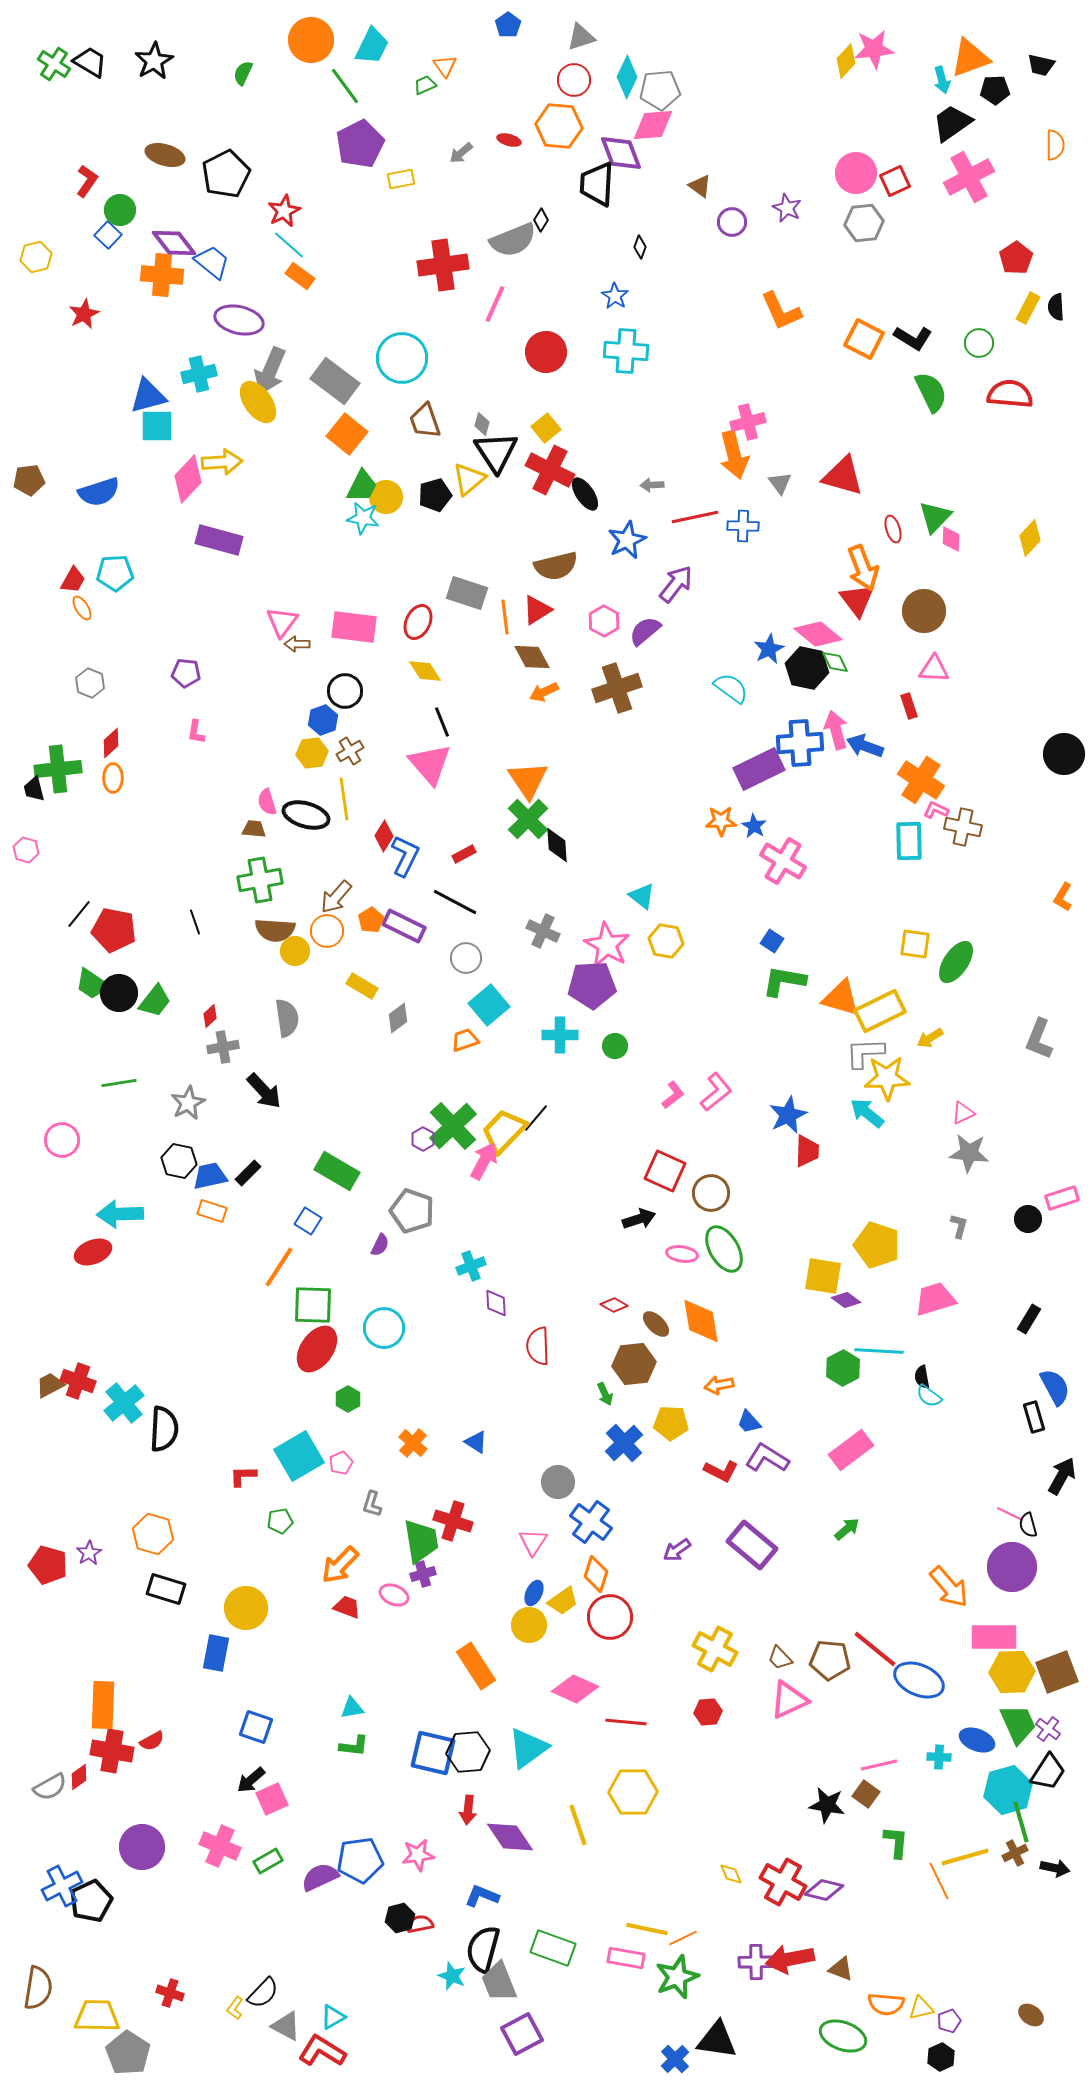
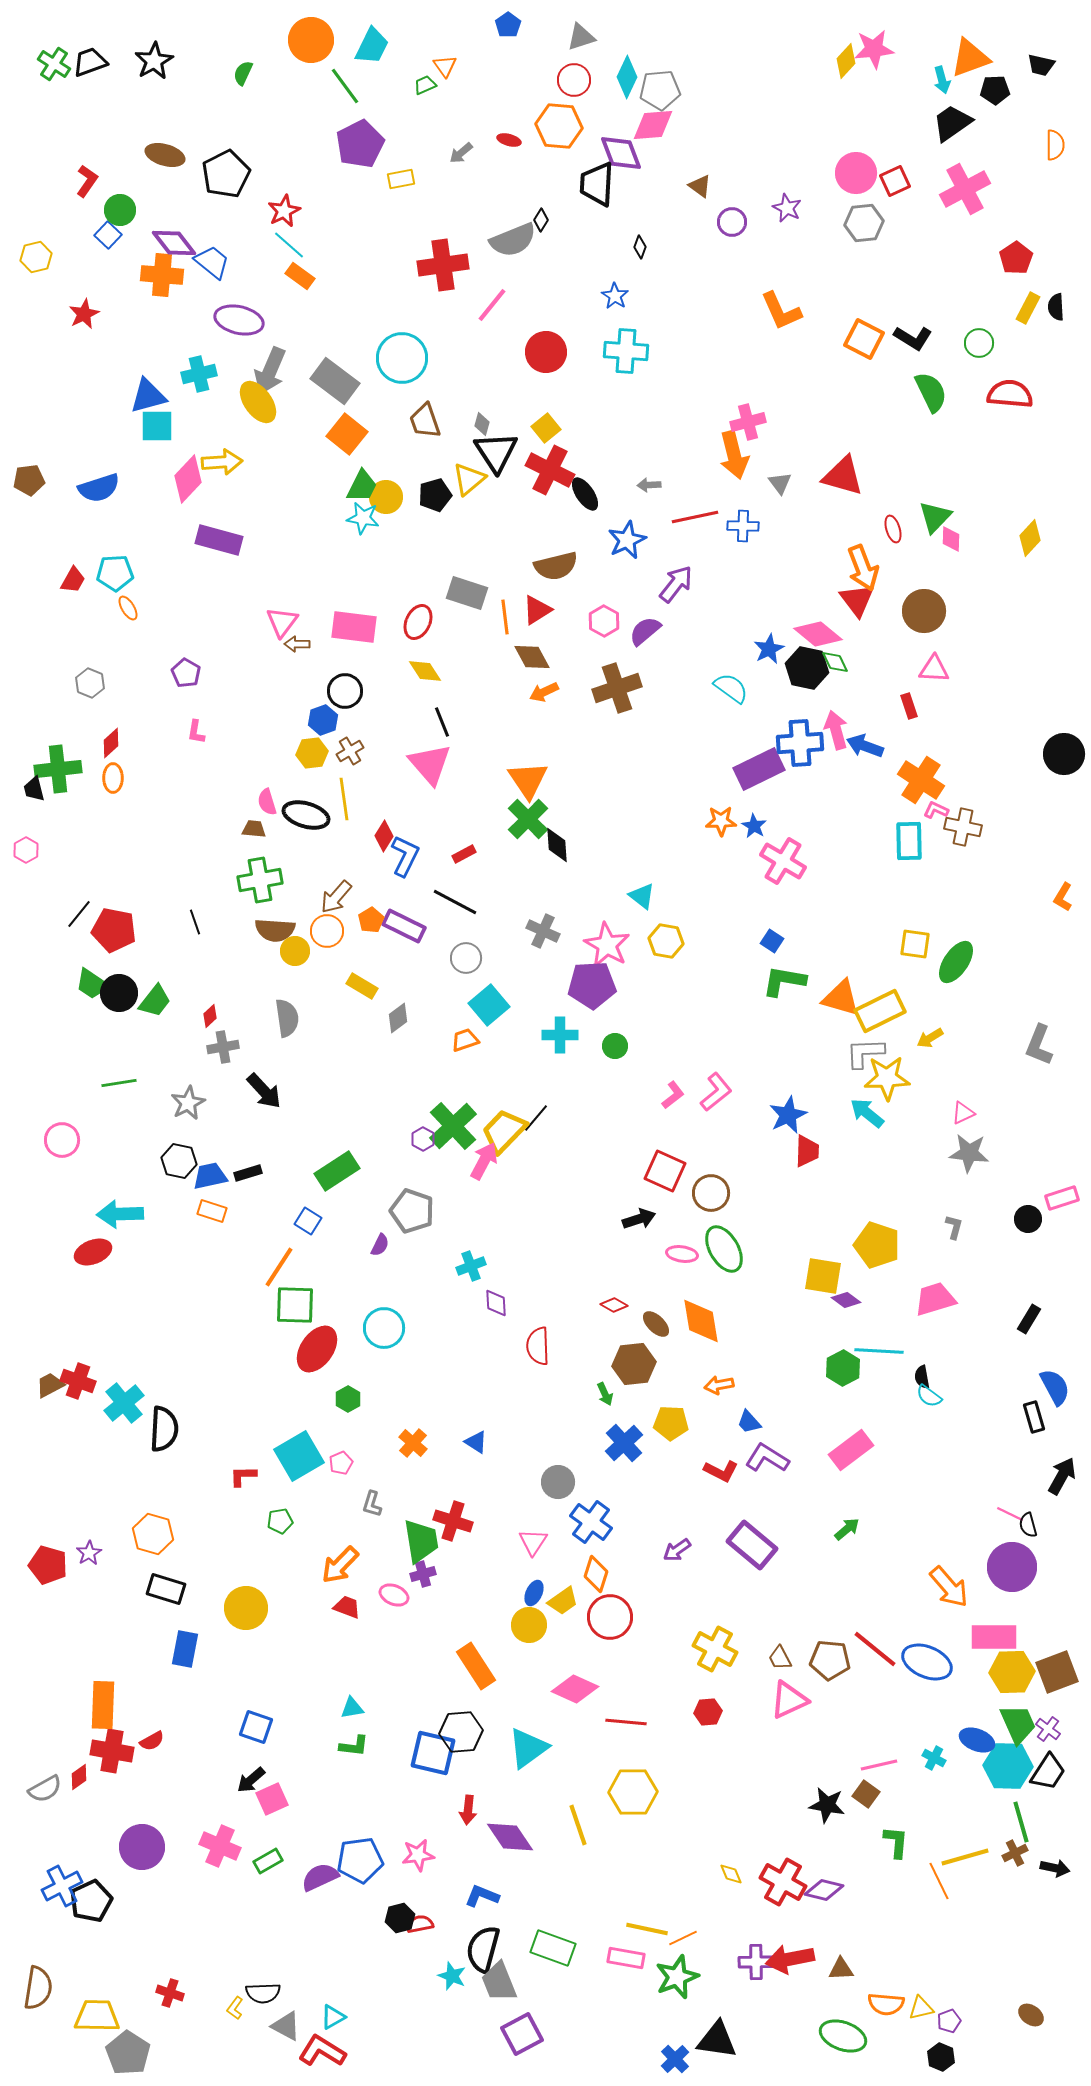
black trapezoid at (90, 62): rotated 51 degrees counterclockwise
pink cross at (969, 177): moved 4 px left, 12 px down
pink line at (495, 304): moved 3 px left, 1 px down; rotated 15 degrees clockwise
gray arrow at (652, 485): moved 3 px left
blue semicircle at (99, 492): moved 4 px up
orange ellipse at (82, 608): moved 46 px right
purple pentagon at (186, 673): rotated 24 degrees clockwise
pink hexagon at (26, 850): rotated 15 degrees clockwise
gray L-shape at (1039, 1039): moved 6 px down
green rectangle at (337, 1171): rotated 63 degrees counterclockwise
black rectangle at (248, 1173): rotated 28 degrees clockwise
gray L-shape at (959, 1226): moved 5 px left, 1 px down
green square at (313, 1305): moved 18 px left
blue rectangle at (216, 1653): moved 31 px left, 4 px up
brown trapezoid at (780, 1658): rotated 16 degrees clockwise
blue ellipse at (919, 1680): moved 8 px right, 18 px up
black hexagon at (468, 1752): moved 7 px left, 20 px up
cyan cross at (939, 1757): moved 5 px left, 1 px down; rotated 25 degrees clockwise
gray semicircle at (50, 1787): moved 5 px left, 2 px down
cyan hexagon at (1008, 1790): moved 24 px up; rotated 18 degrees clockwise
brown triangle at (841, 1969): rotated 24 degrees counterclockwise
black semicircle at (263, 1993): rotated 44 degrees clockwise
black hexagon at (941, 2057): rotated 12 degrees counterclockwise
